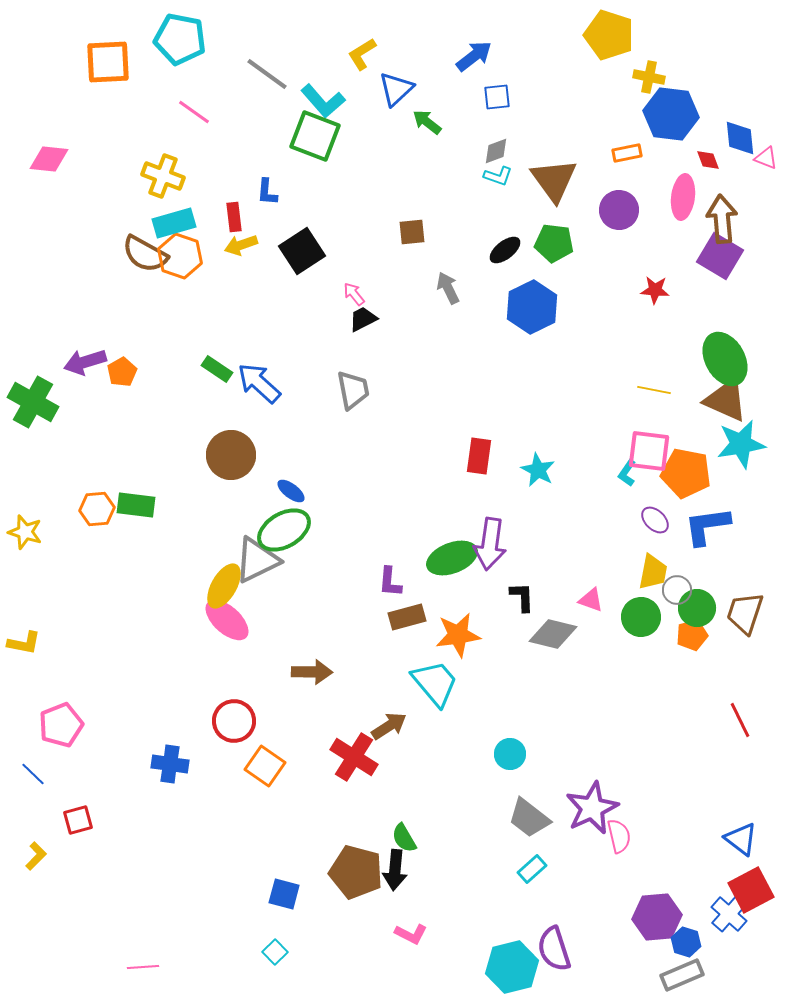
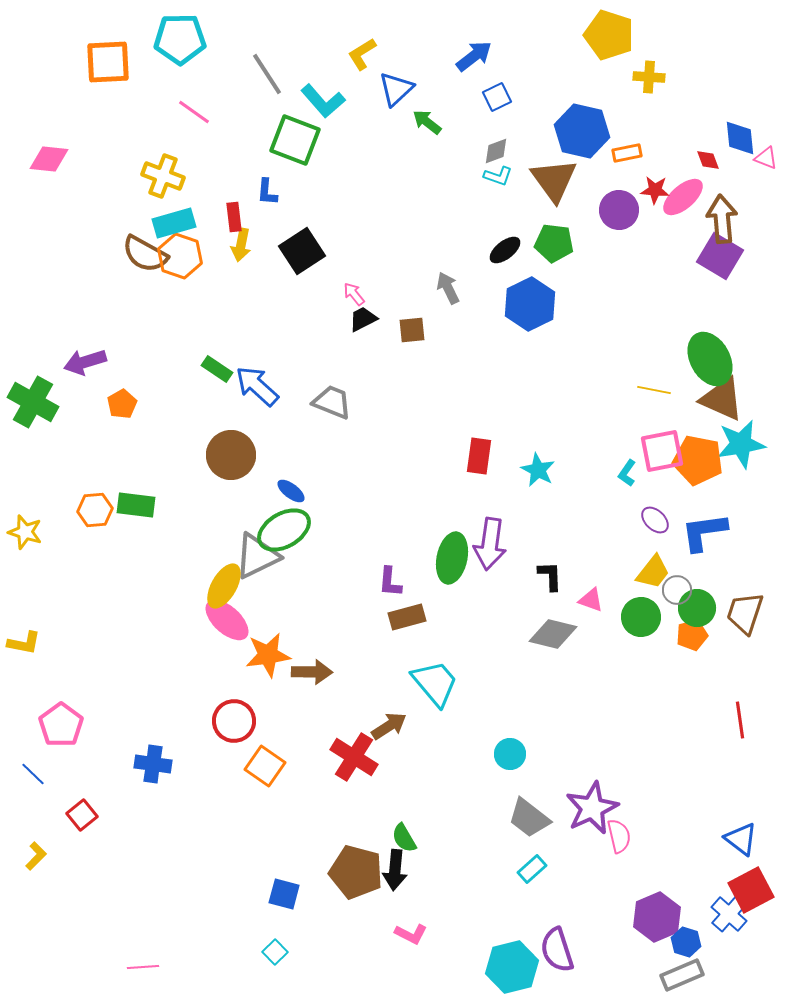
cyan pentagon at (180, 39): rotated 12 degrees counterclockwise
gray line at (267, 74): rotated 21 degrees clockwise
yellow cross at (649, 77): rotated 8 degrees counterclockwise
blue square at (497, 97): rotated 20 degrees counterclockwise
blue hexagon at (671, 114): moved 89 px left, 17 px down; rotated 6 degrees clockwise
green square at (315, 136): moved 20 px left, 4 px down
pink ellipse at (683, 197): rotated 42 degrees clockwise
brown square at (412, 232): moved 98 px down
yellow arrow at (241, 245): rotated 60 degrees counterclockwise
red star at (655, 290): moved 100 px up
blue hexagon at (532, 307): moved 2 px left, 3 px up
green ellipse at (725, 359): moved 15 px left
orange pentagon at (122, 372): moved 32 px down
blue arrow at (259, 383): moved 2 px left, 3 px down
gray trapezoid at (353, 390): moved 21 px left, 12 px down; rotated 57 degrees counterclockwise
brown triangle at (726, 400): moved 4 px left, 1 px up
pink square at (649, 451): moved 13 px right; rotated 18 degrees counterclockwise
orange pentagon at (686, 473): moved 12 px right, 13 px up
orange hexagon at (97, 509): moved 2 px left, 1 px down
blue L-shape at (707, 526): moved 3 px left, 6 px down
green ellipse at (452, 558): rotated 57 degrees counterclockwise
gray triangle at (257, 560): moved 4 px up
yellow trapezoid at (653, 572): rotated 27 degrees clockwise
black L-shape at (522, 597): moved 28 px right, 21 px up
orange star at (458, 635): moved 190 px left, 20 px down
red line at (740, 720): rotated 18 degrees clockwise
pink pentagon at (61, 725): rotated 15 degrees counterclockwise
blue cross at (170, 764): moved 17 px left
red square at (78, 820): moved 4 px right, 5 px up; rotated 24 degrees counterclockwise
purple hexagon at (657, 917): rotated 18 degrees counterclockwise
purple semicircle at (554, 949): moved 3 px right, 1 px down
